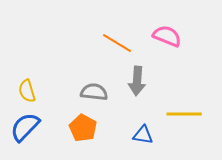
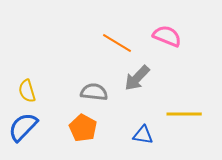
gray arrow: moved 3 px up; rotated 40 degrees clockwise
blue semicircle: moved 2 px left
